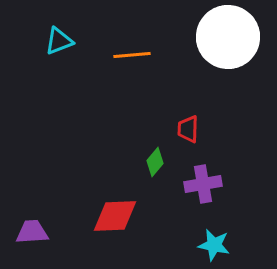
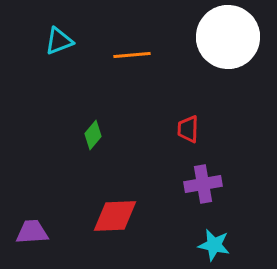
green diamond: moved 62 px left, 27 px up
